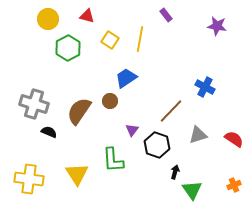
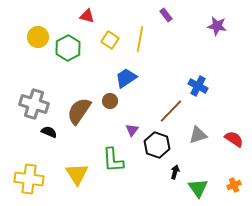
yellow circle: moved 10 px left, 18 px down
blue cross: moved 7 px left, 1 px up
green triangle: moved 6 px right, 2 px up
